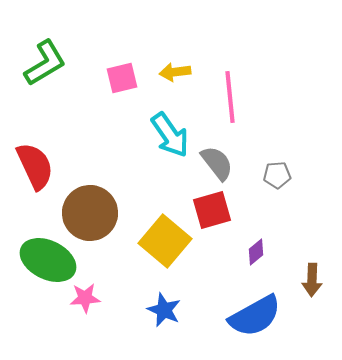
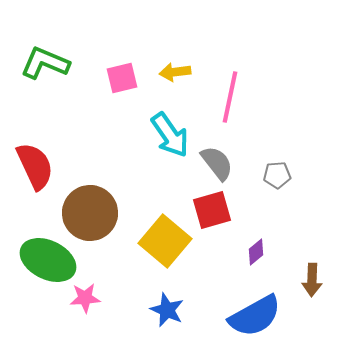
green L-shape: rotated 126 degrees counterclockwise
pink line: rotated 18 degrees clockwise
blue star: moved 3 px right
